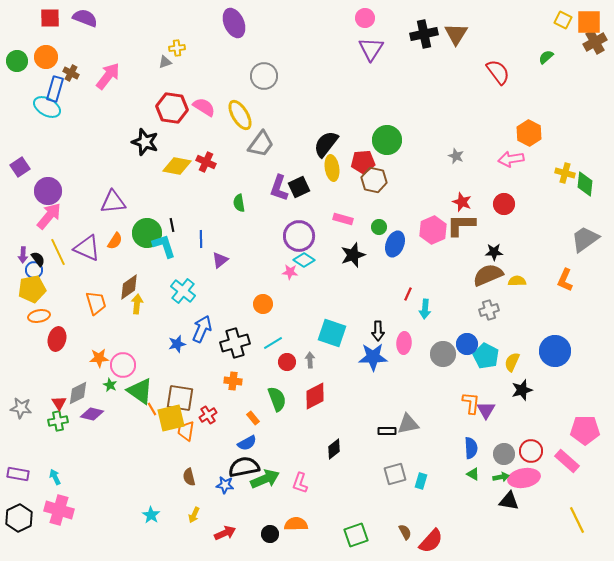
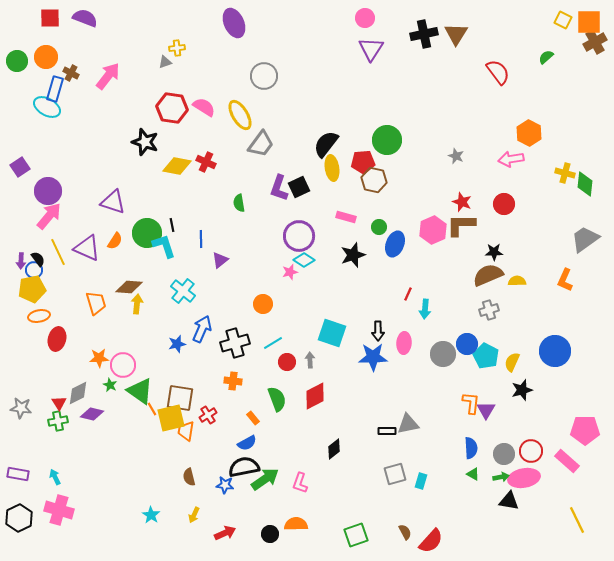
purple triangle at (113, 202): rotated 24 degrees clockwise
pink rectangle at (343, 219): moved 3 px right, 2 px up
purple arrow at (23, 255): moved 2 px left, 6 px down
pink star at (290, 272): rotated 21 degrees counterclockwise
brown diamond at (129, 287): rotated 40 degrees clockwise
green arrow at (265, 479): rotated 12 degrees counterclockwise
